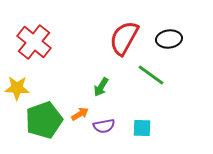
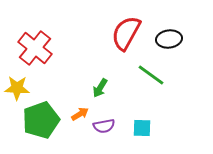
red semicircle: moved 2 px right, 5 px up
red cross: moved 1 px right, 6 px down
green arrow: moved 1 px left, 1 px down
green pentagon: moved 3 px left
